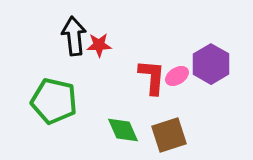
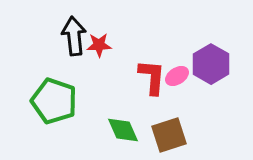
green pentagon: rotated 6 degrees clockwise
